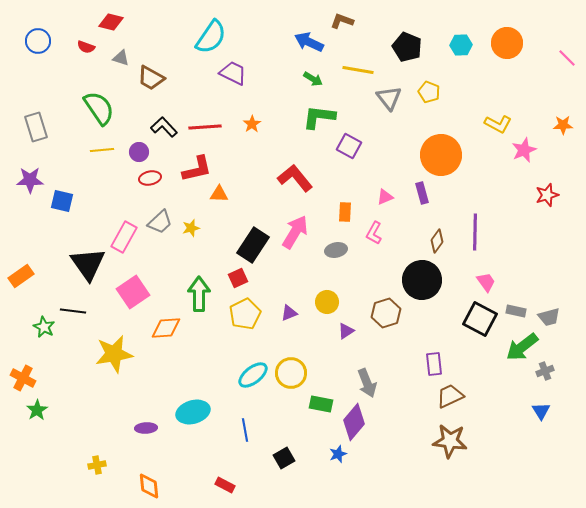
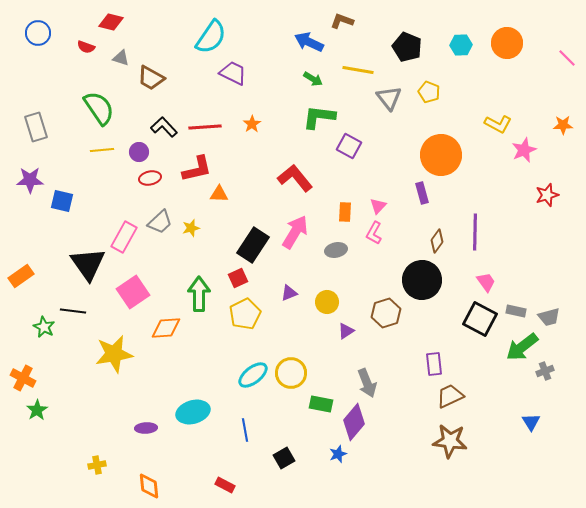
blue circle at (38, 41): moved 8 px up
pink triangle at (385, 197): moved 7 px left, 9 px down; rotated 24 degrees counterclockwise
purple triangle at (289, 313): moved 20 px up
blue triangle at (541, 411): moved 10 px left, 11 px down
